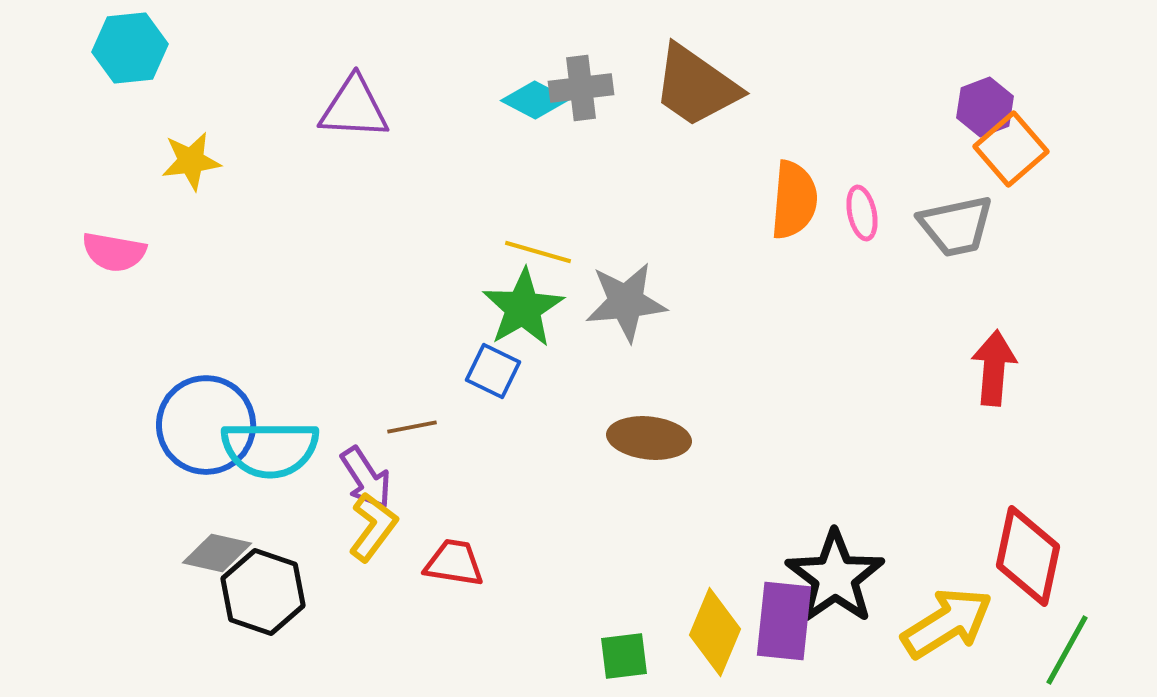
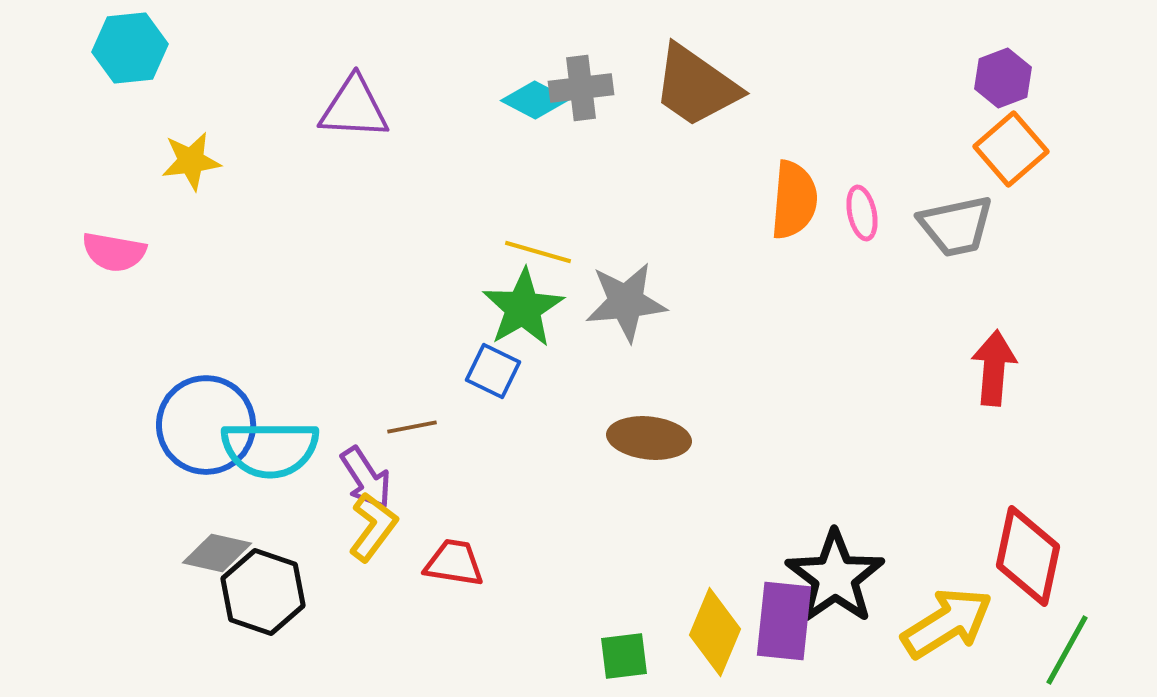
purple hexagon: moved 18 px right, 29 px up
